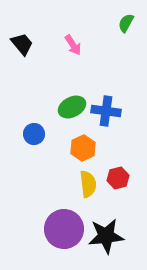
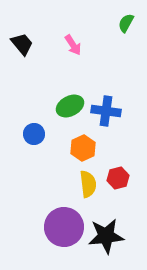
green ellipse: moved 2 px left, 1 px up
purple circle: moved 2 px up
